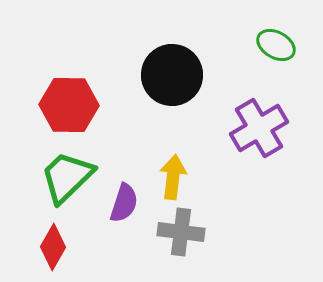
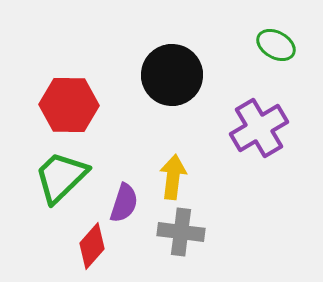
green trapezoid: moved 6 px left
red diamond: moved 39 px right, 1 px up; rotated 12 degrees clockwise
